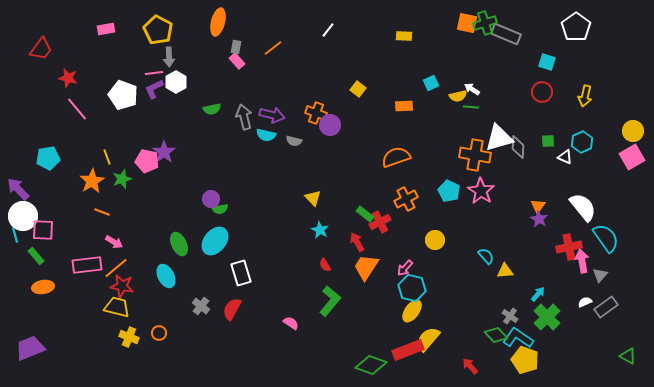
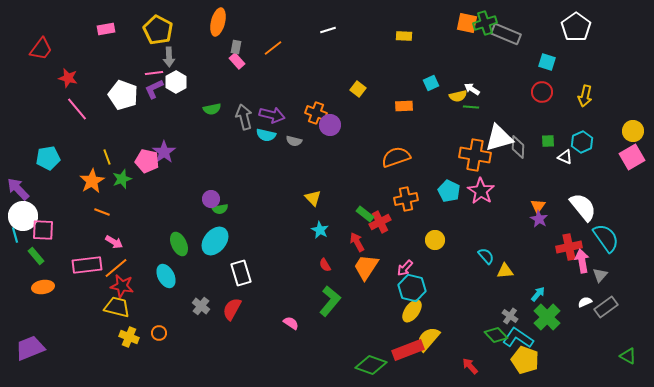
white line at (328, 30): rotated 35 degrees clockwise
orange cross at (406, 199): rotated 15 degrees clockwise
